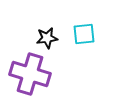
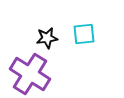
purple cross: rotated 15 degrees clockwise
